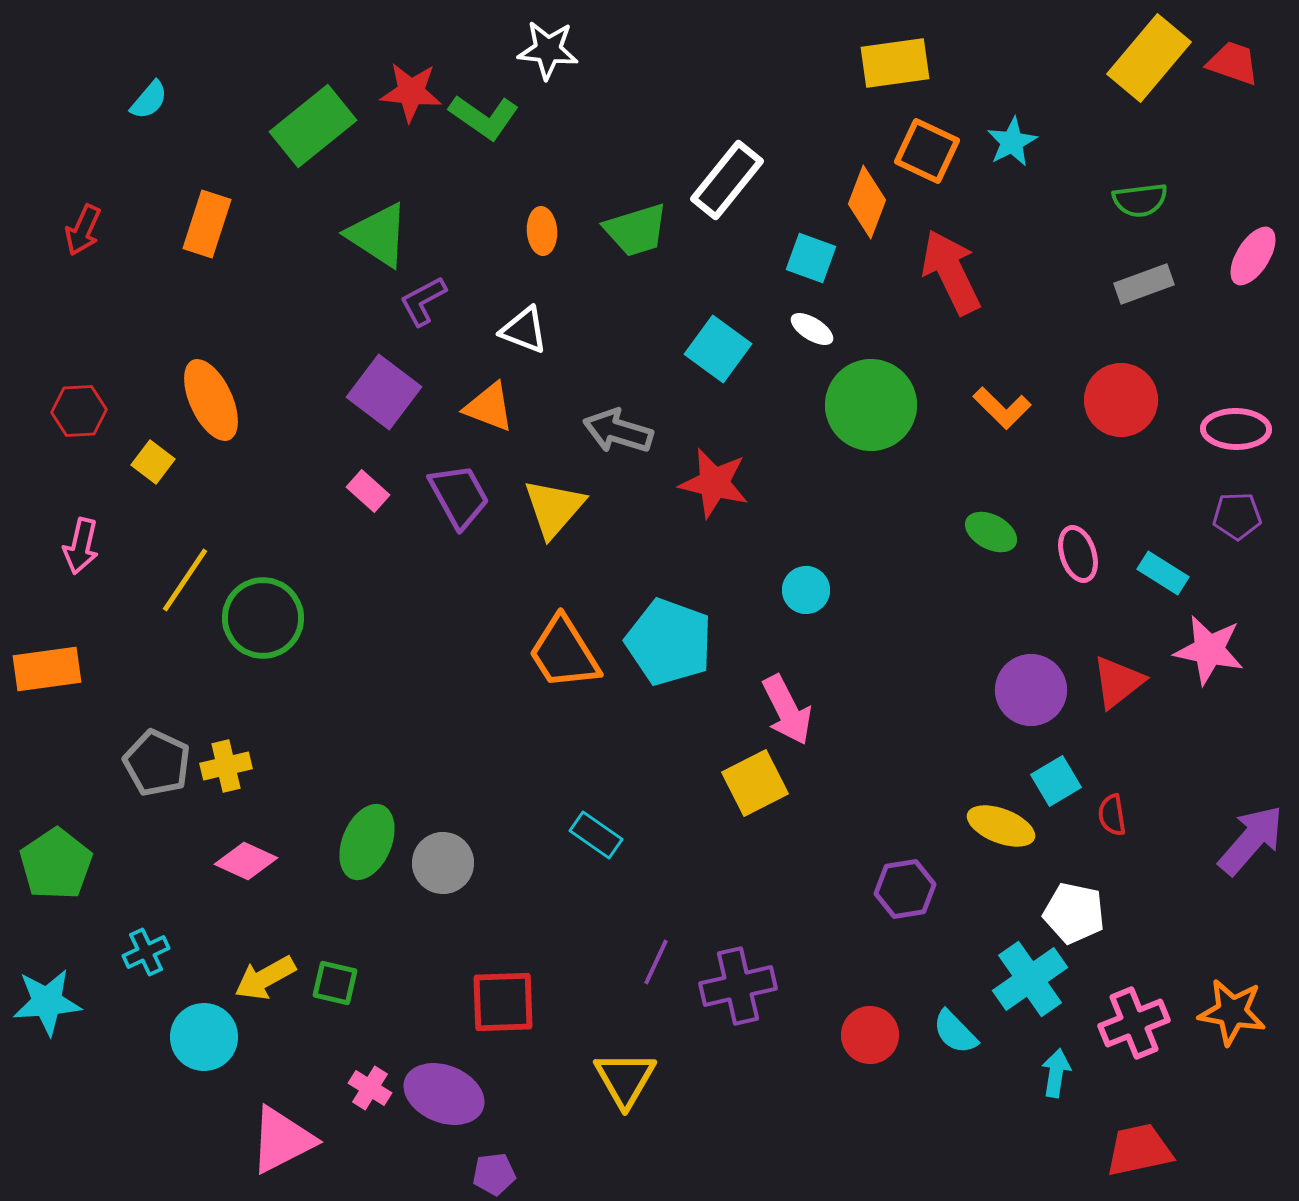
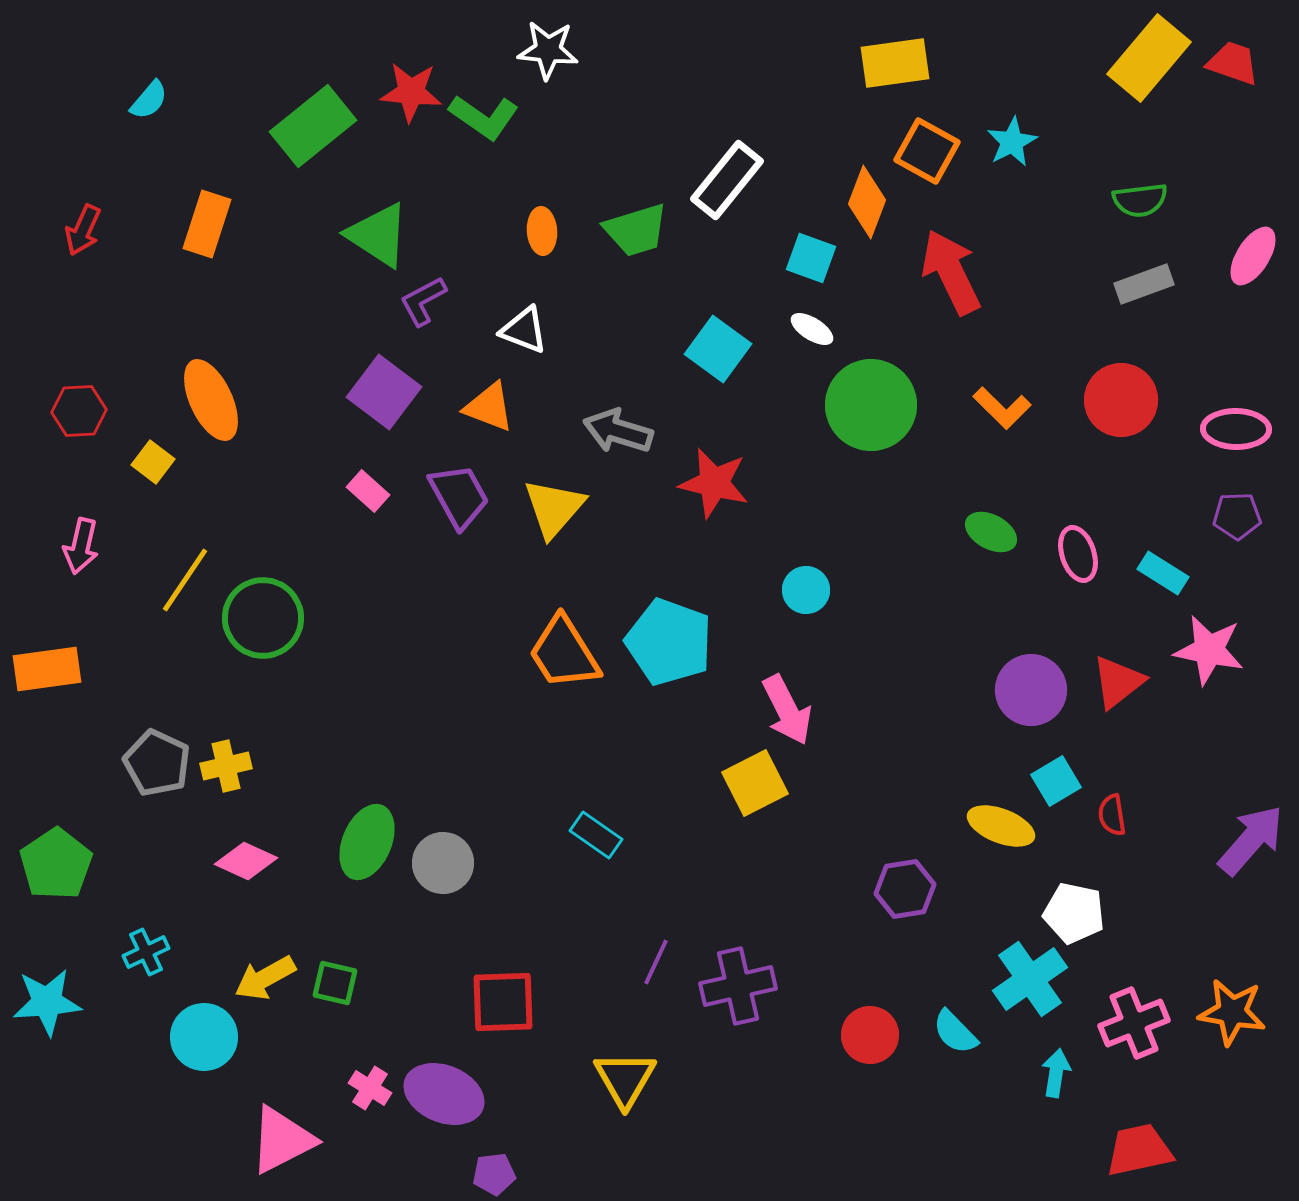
orange square at (927, 151): rotated 4 degrees clockwise
